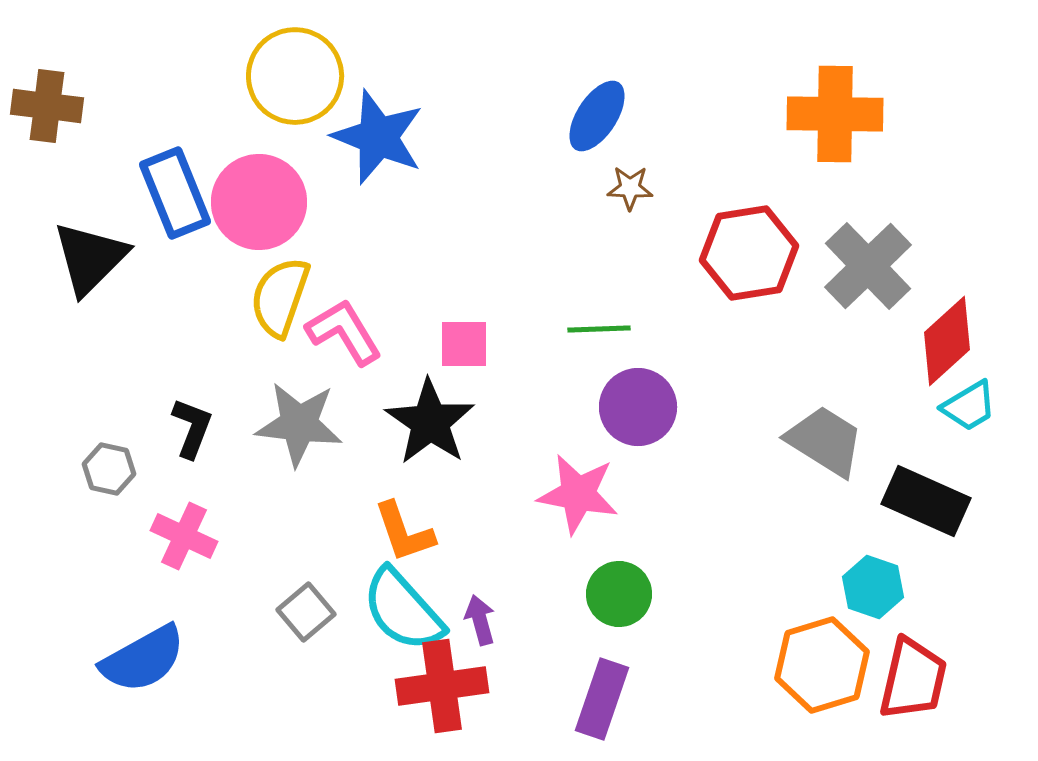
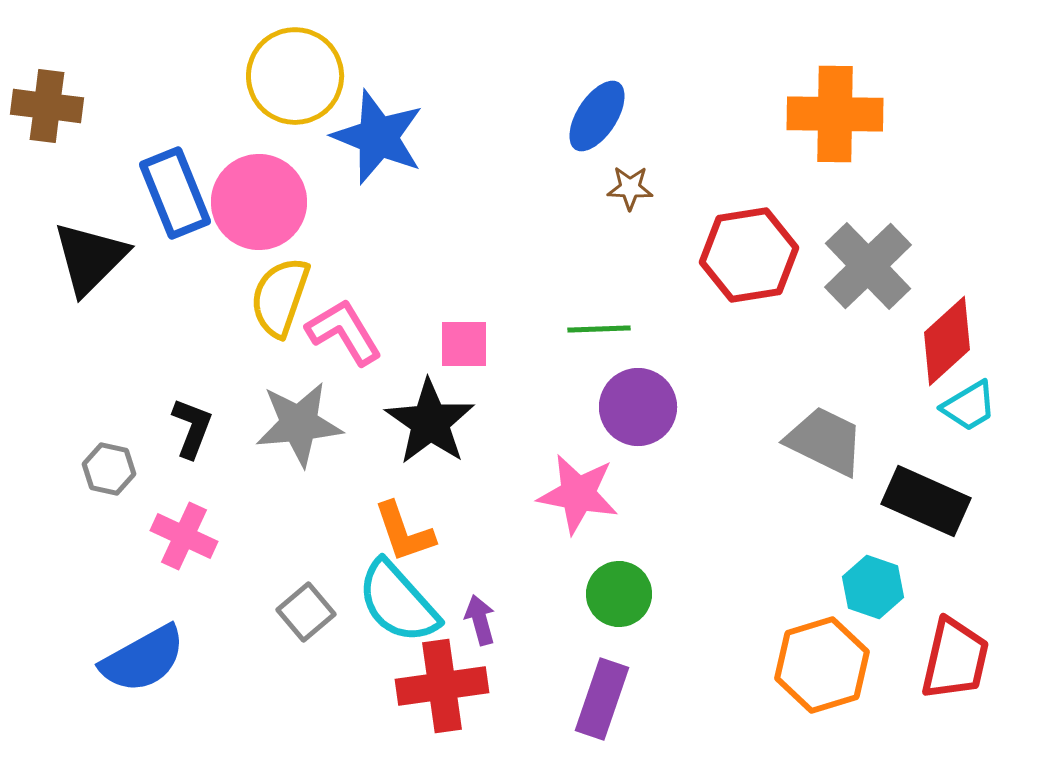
red hexagon: moved 2 px down
gray star: rotated 12 degrees counterclockwise
gray trapezoid: rotated 6 degrees counterclockwise
cyan semicircle: moved 5 px left, 8 px up
red trapezoid: moved 42 px right, 20 px up
